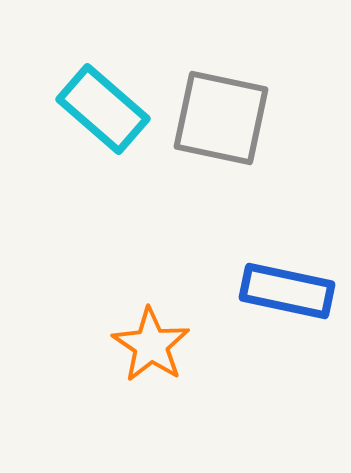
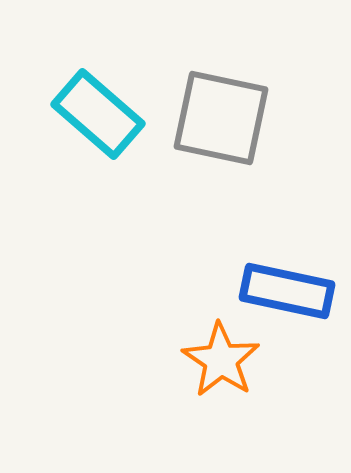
cyan rectangle: moved 5 px left, 5 px down
orange star: moved 70 px right, 15 px down
